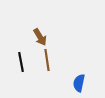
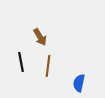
brown line: moved 1 px right, 6 px down; rotated 15 degrees clockwise
